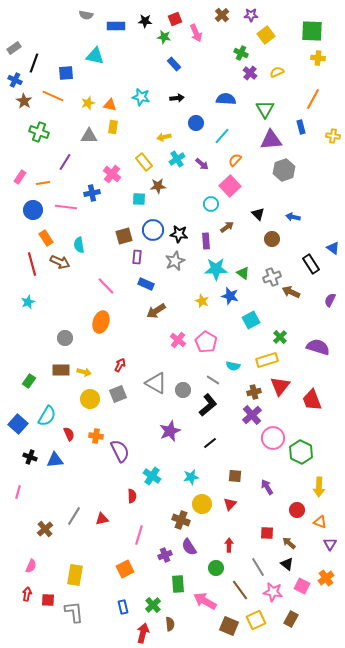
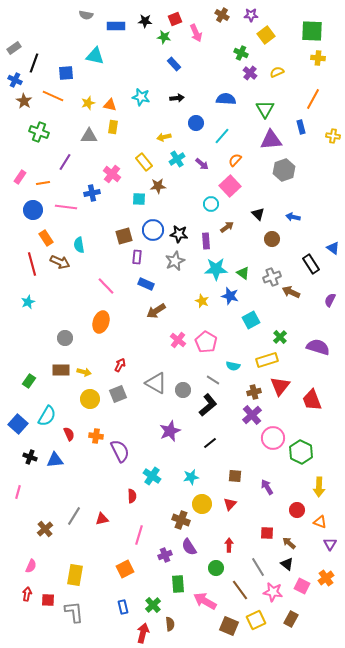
brown cross at (222, 15): rotated 16 degrees counterclockwise
